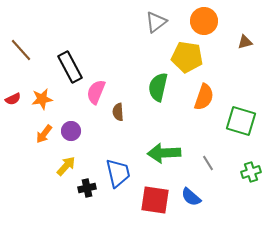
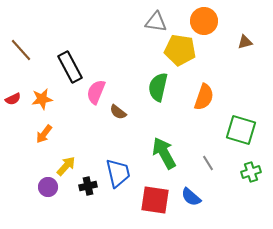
gray triangle: rotated 45 degrees clockwise
yellow pentagon: moved 7 px left, 7 px up
brown semicircle: rotated 48 degrees counterclockwise
green square: moved 9 px down
purple circle: moved 23 px left, 56 px down
green arrow: rotated 64 degrees clockwise
black cross: moved 1 px right, 2 px up
